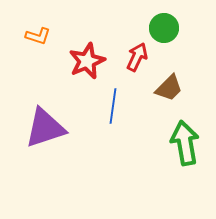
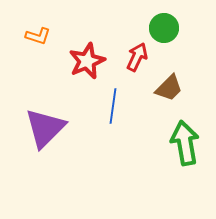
purple triangle: rotated 27 degrees counterclockwise
